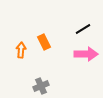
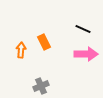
black line: rotated 56 degrees clockwise
